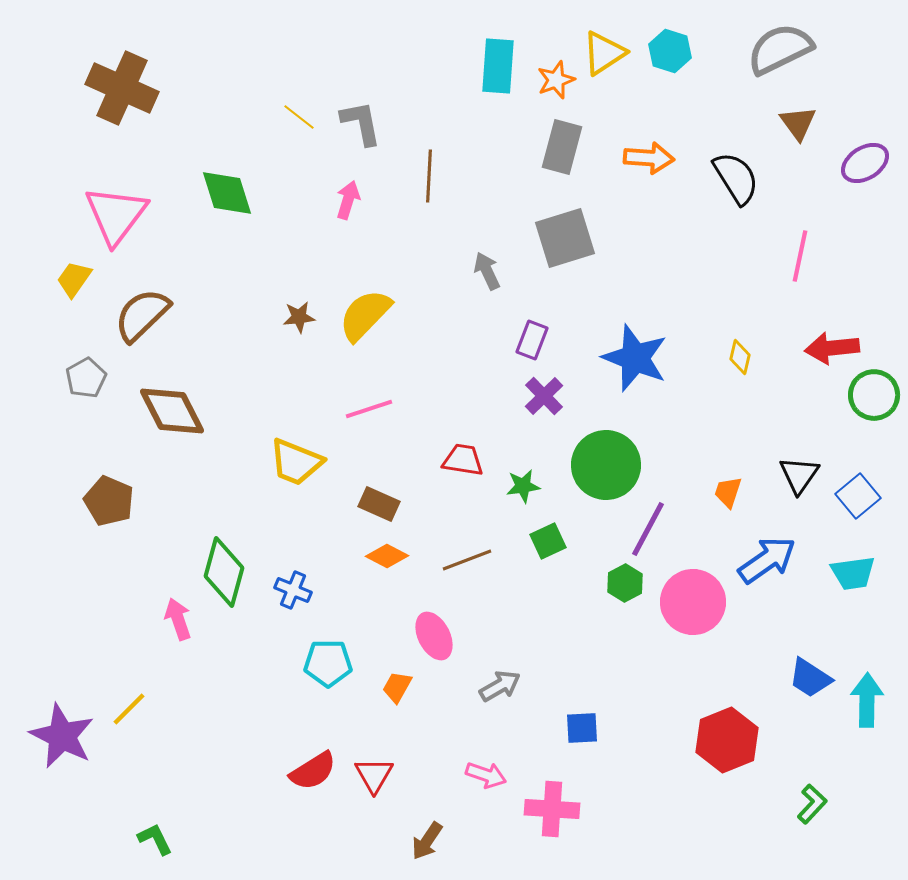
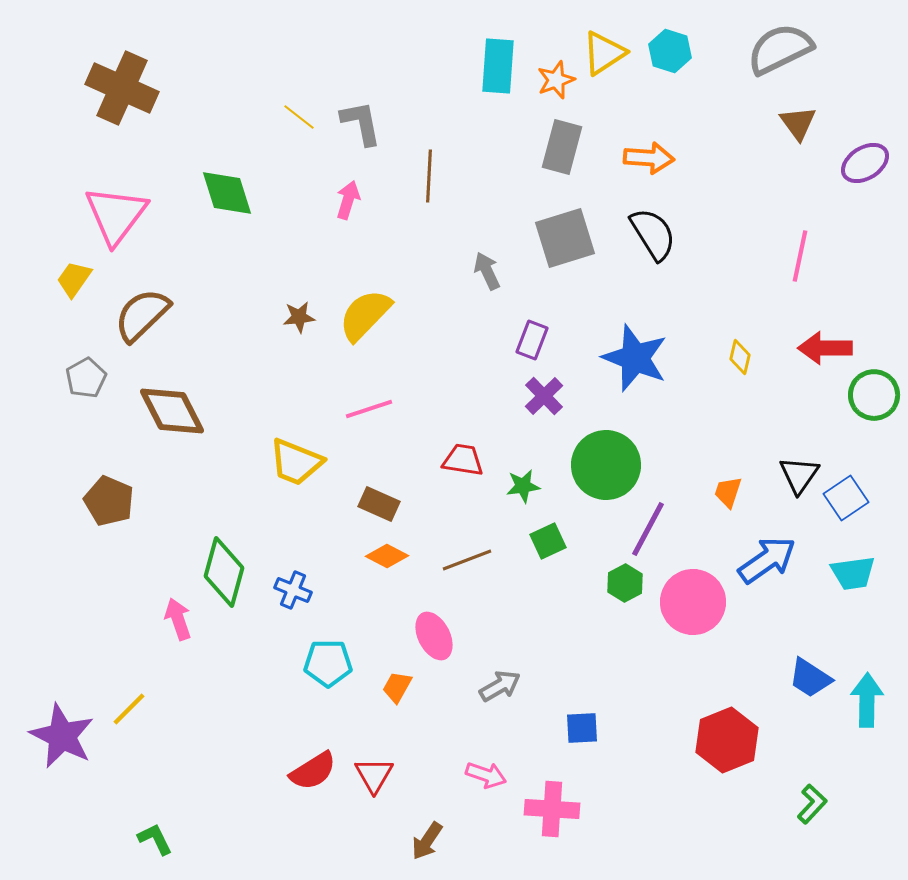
black semicircle at (736, 178): moved 83 px left, 56 px down
red arrow at (832, 348): moved 7 px left; rotated 6 degrees clockwise
blue square at (858, 496): moved 12 px left, 2 px down; rotated 6 degrees clockwise
